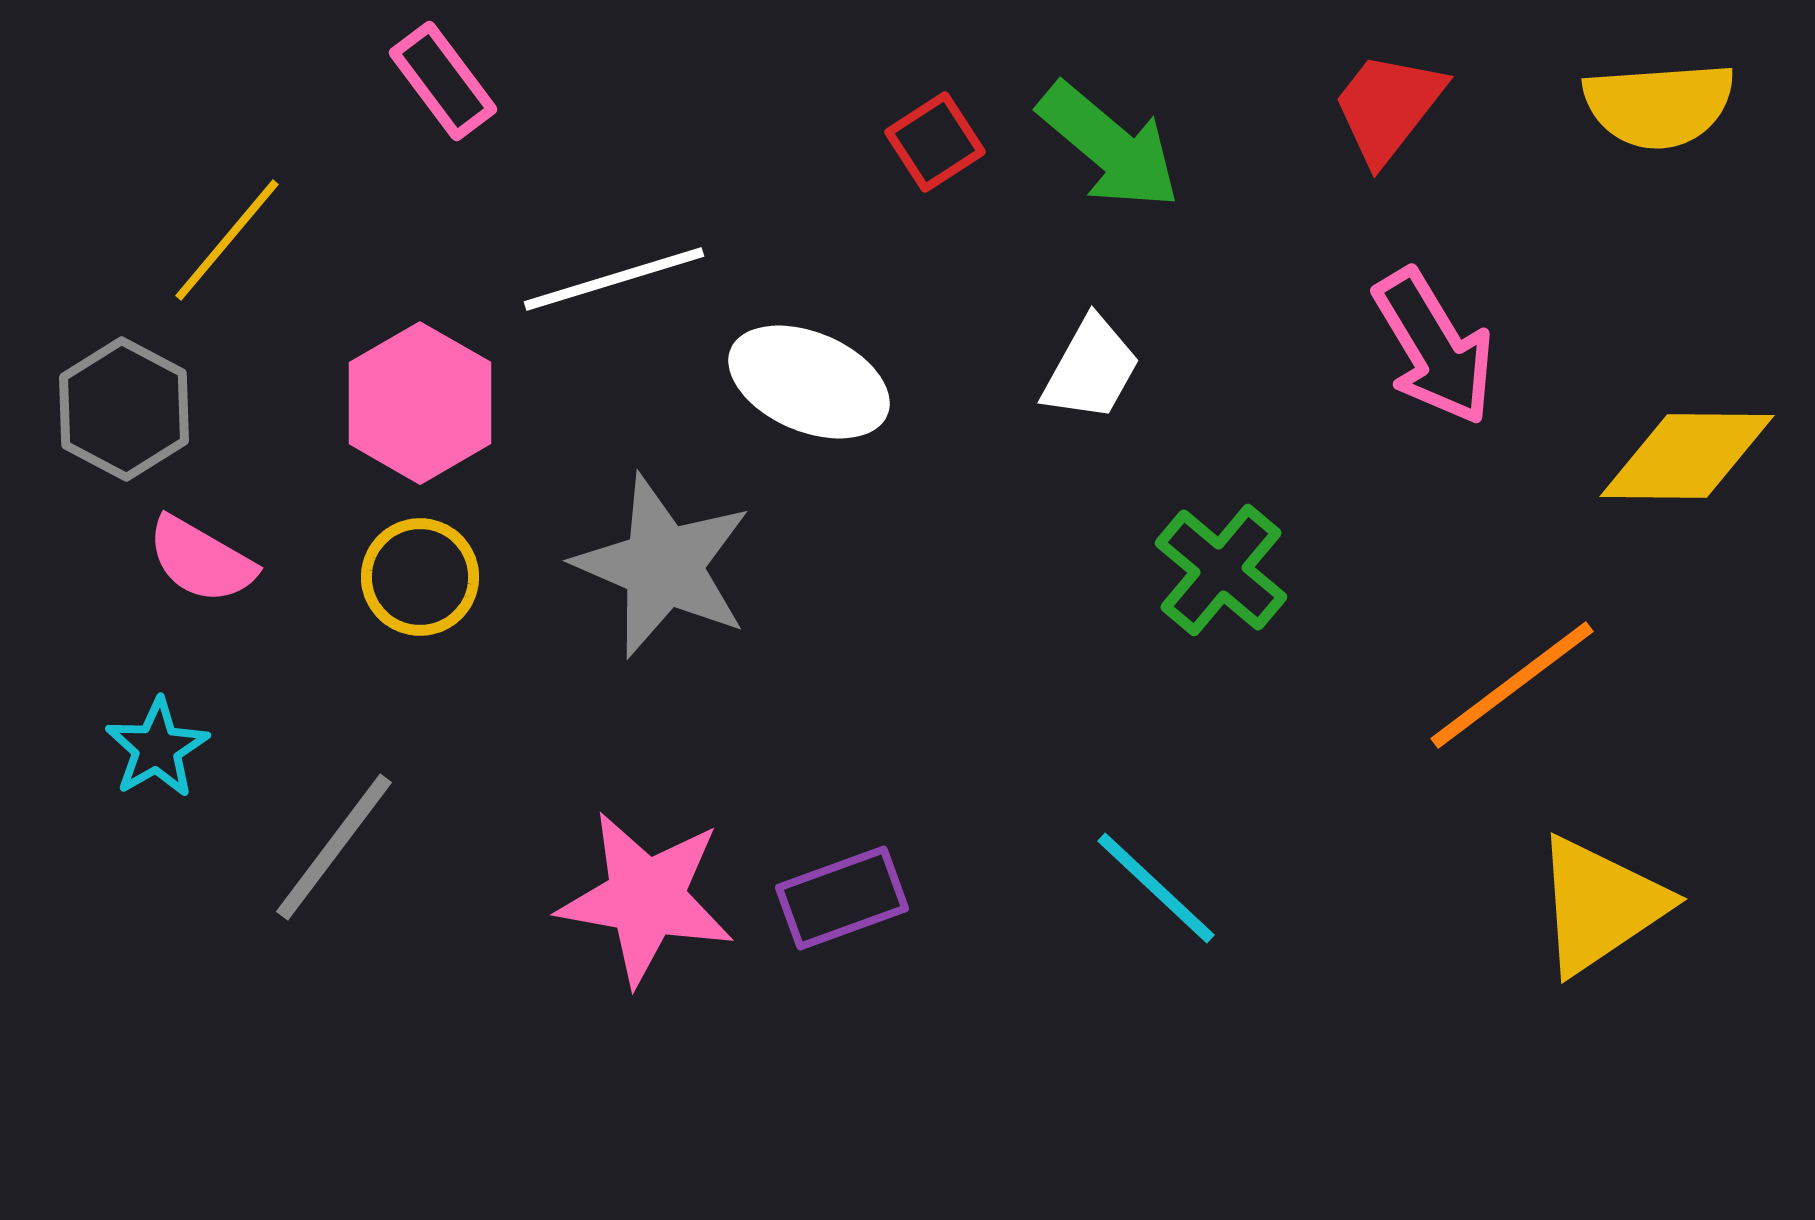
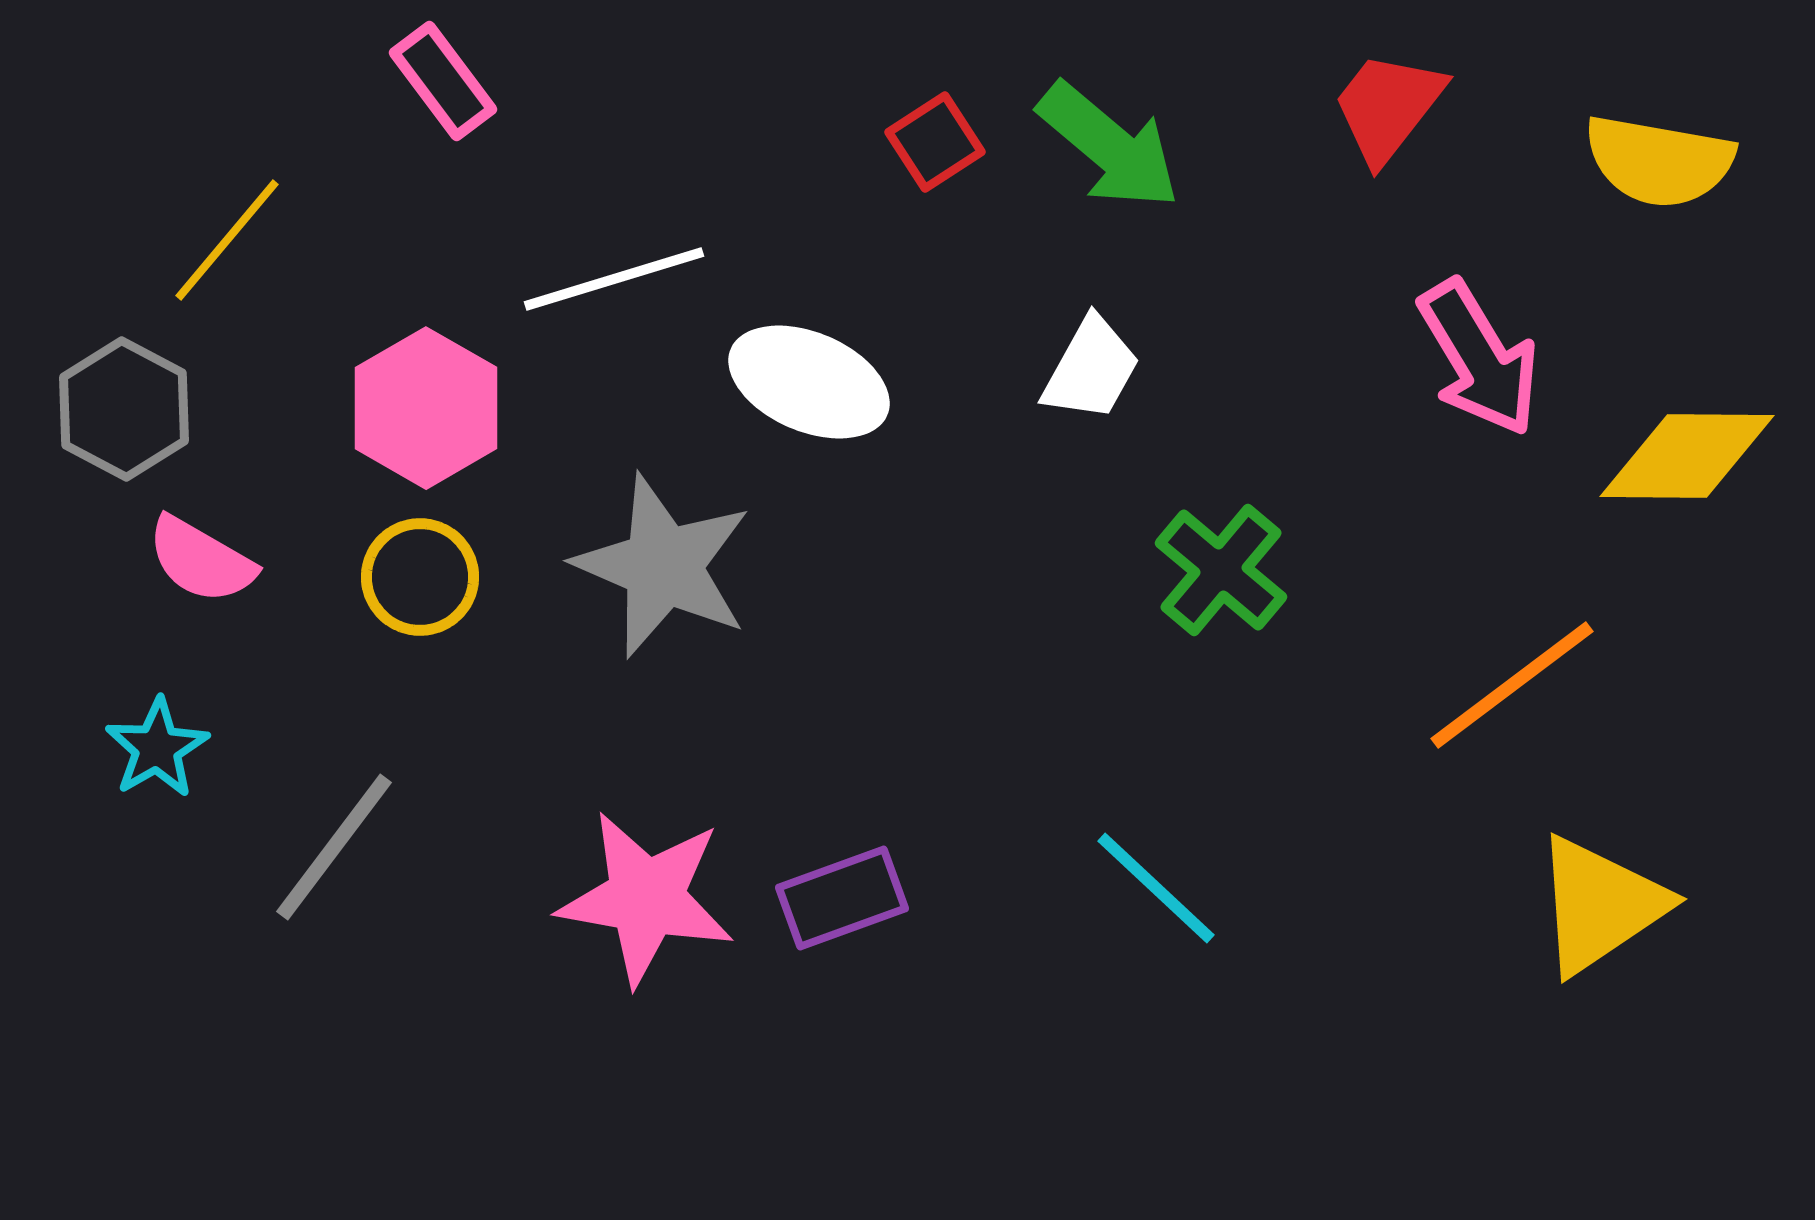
yellow semicircle: moved 56 px down; rotated 14 degrees clockwise
pink arrow: moved 45 px right, 11 px down
pink hexagon: moved 6 px right, 5 px down
